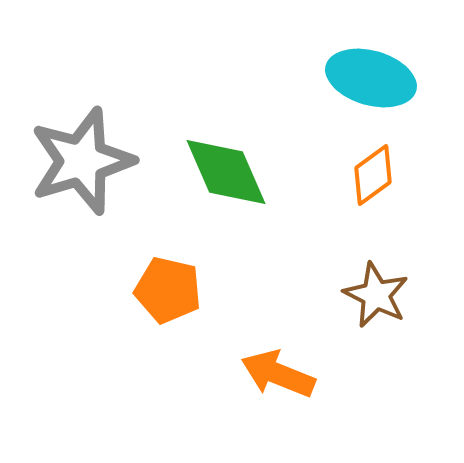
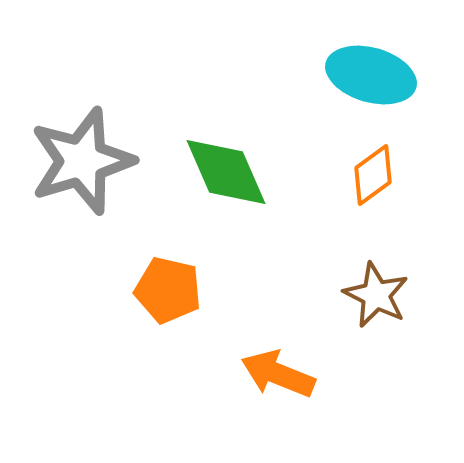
cyan ellipse: moved 3 px up
